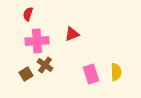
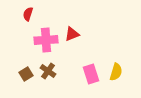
pink cross: moved 9 px right, 1 px up
brown cross: moved 3 px right, 6 px down
yellow semicircle: rotated 18 degrees clockwise
